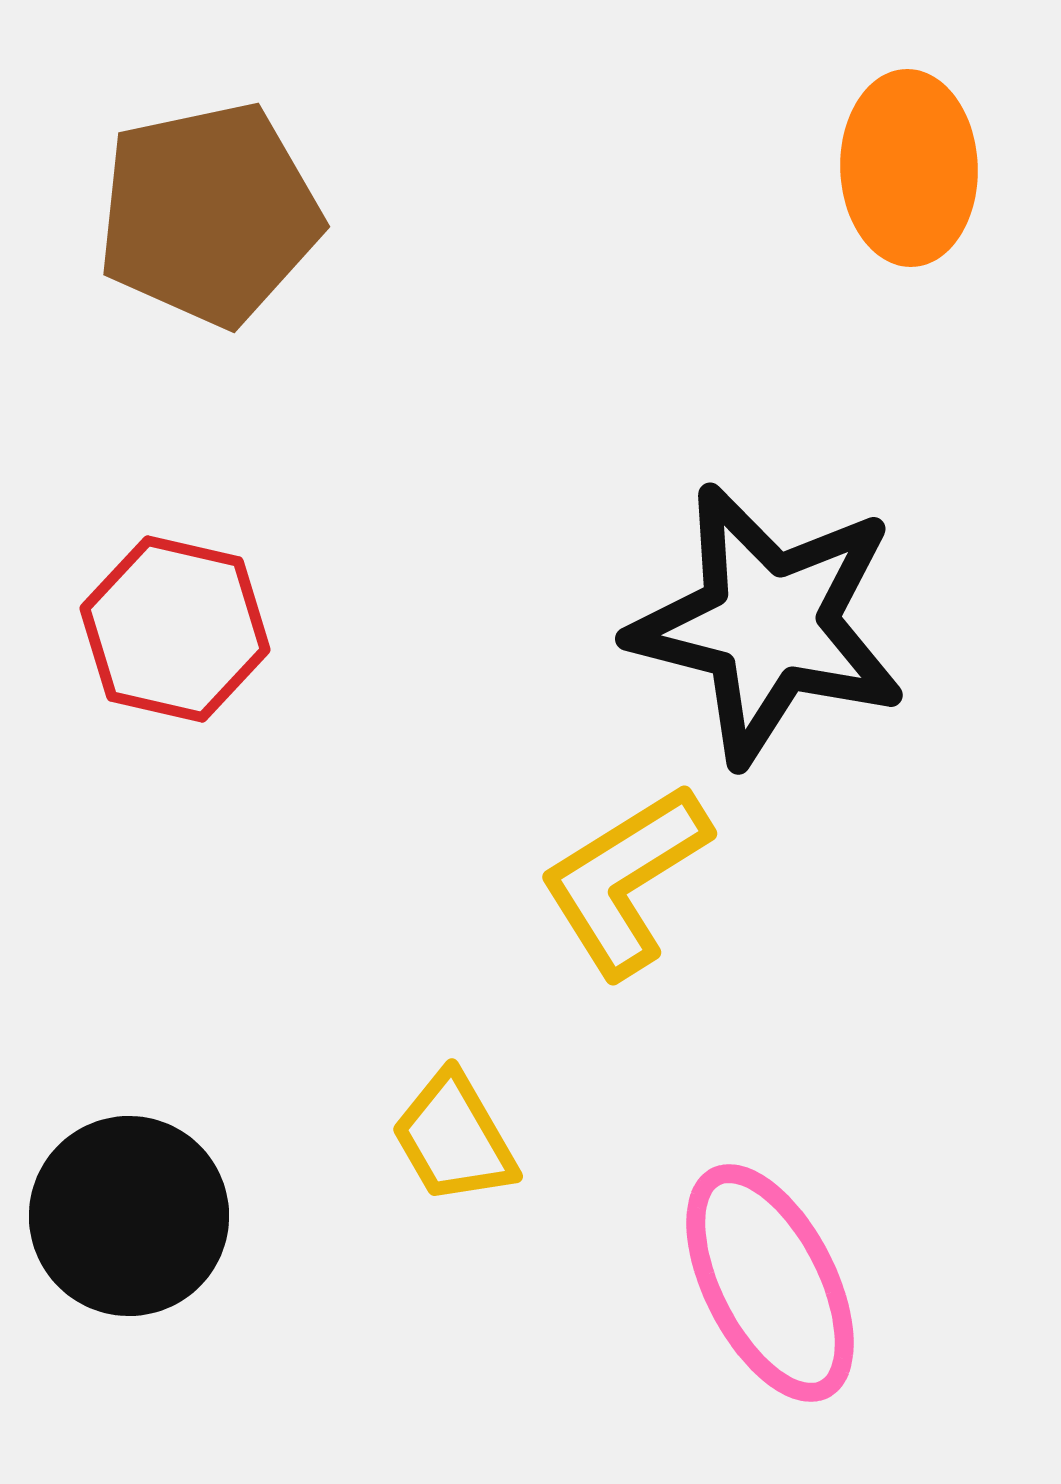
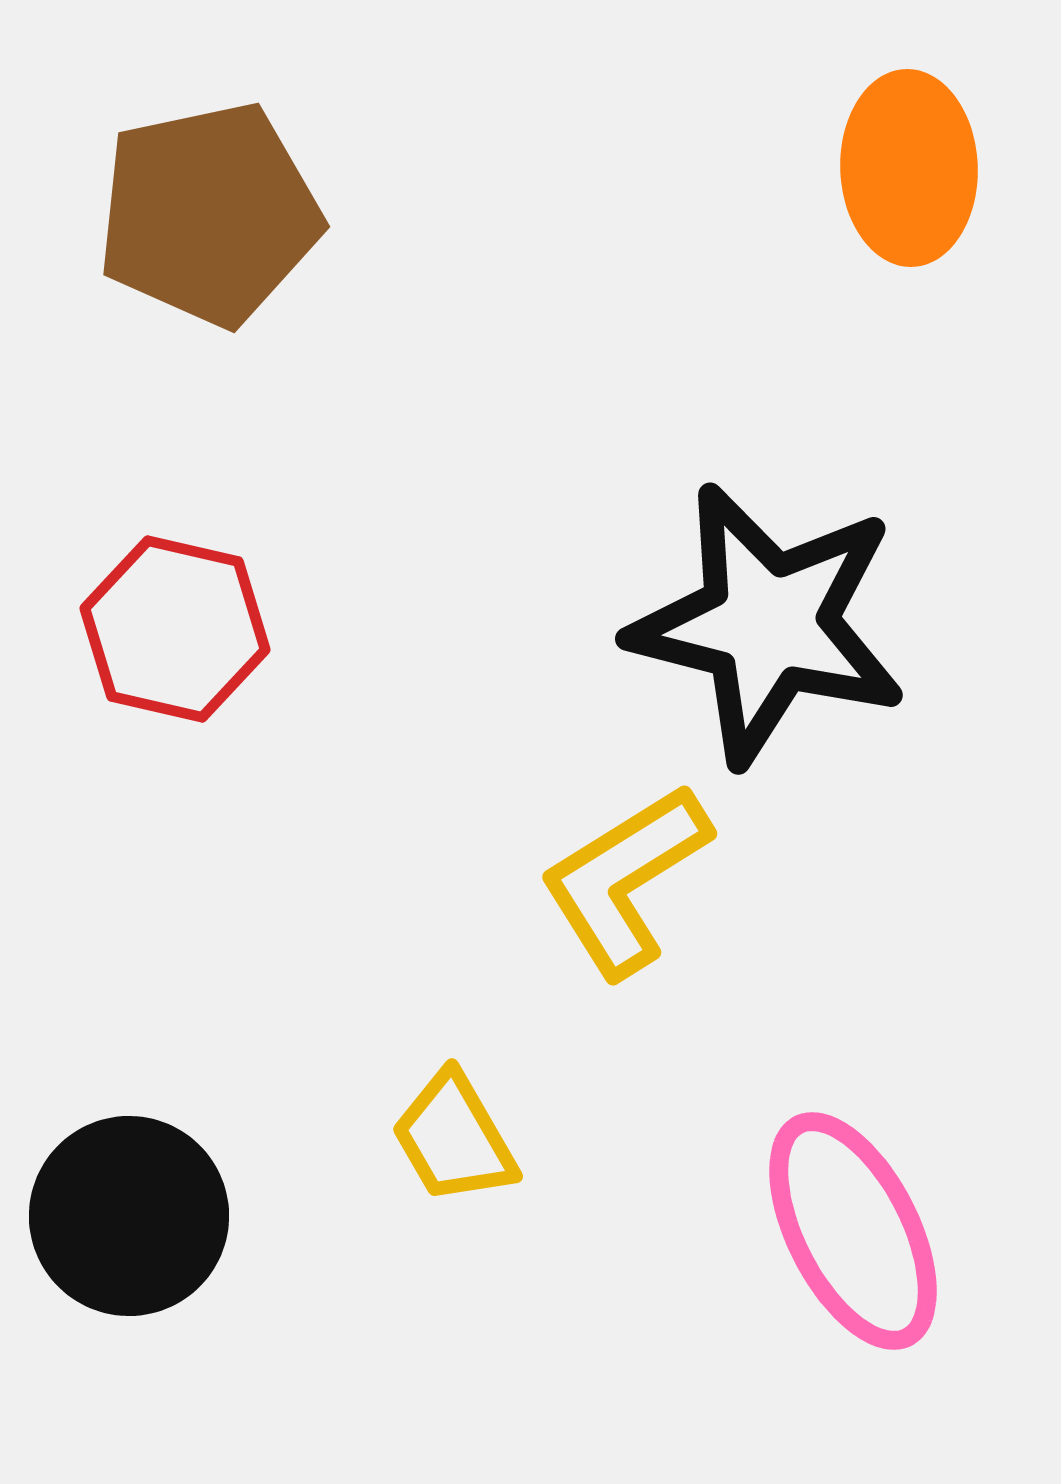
pink ellipse: moved 83 px right, 52 px up
